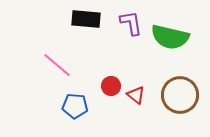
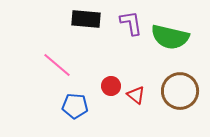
brown circle: moved 4 px up
